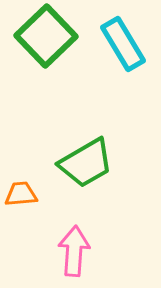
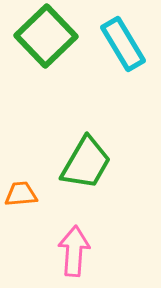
green trapezoid: rotated 30 degrees counterclockwise
